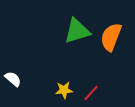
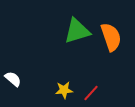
orange semicircle: rotated 140 degrees clockwise
